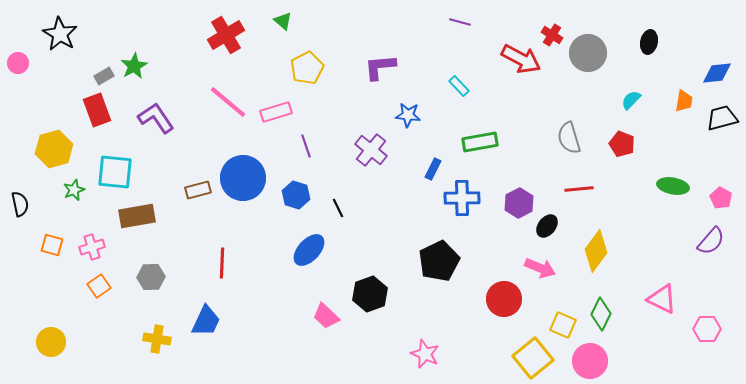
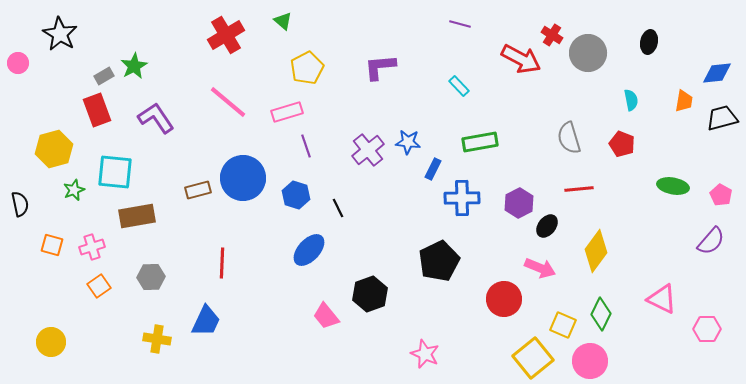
purple line at (460, 22): moved 2 px down
cyan semicircle at (631, 100): rotated 125 degrees clockwise
pink rectangle at (276, 112): moved 11 px right
blue star at (408, 115): moved 27 px down
purple cross at (371, 150): moved 3 px left; rotated 12 degrees clockwise
pink pentagon at (721, 198): moved 3 px up
pink trapezoid at (326, 316): rotated 8 degrees clockwise
